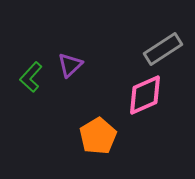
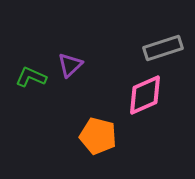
gray rectangle: moved 1 px up; rotated 15 degrees clockwise
green L-shape: rotated 72 degrees clockwise
orange pentagon: rotated 27 degrees counterclockwise
